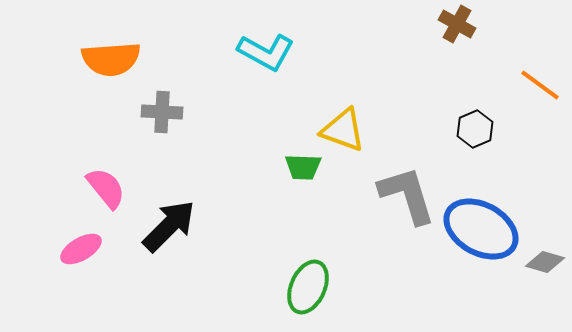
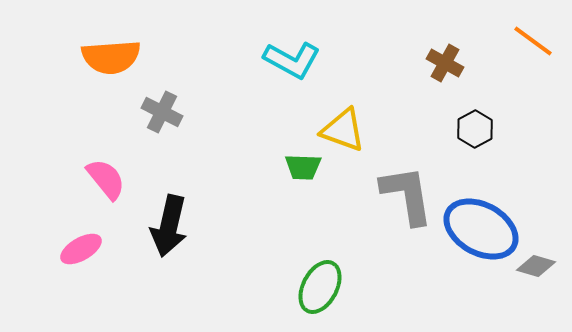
brown cross: moved 12 px left, 39 px down
cyan L-shape: moved 26 px right, 8 px down
orange semicircle: moved 2 px up
orange line: moved 7 px left, 44 px up
gray cross: rotated 24 degrees clockwise
black hexagon: rotated 6 degrees counterclockwise
pink semicircle: moved 9 px up
gray L-shape: rotated 8 degrees clockwise
black arrow: rotated 148 degrees clockwise
gray diamond: moved 9 px left, 4 px down
green ellipse: moved 12 px right; rotated 4 degrees clockwise
